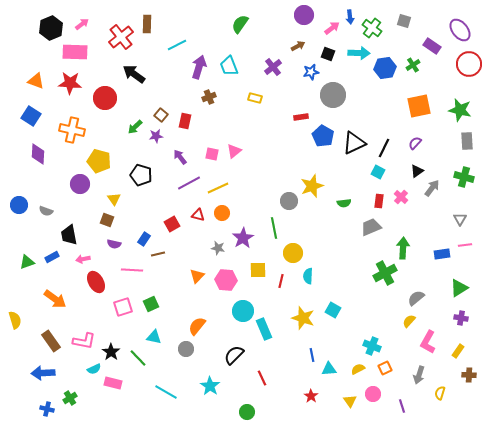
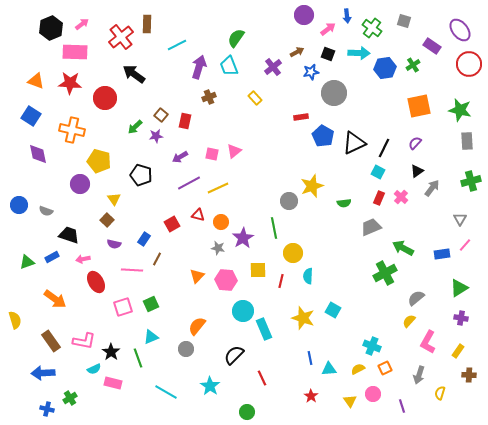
blue arrow at (350, 17): moved 3 px left, 1 px up
green semicircle at (240, 24): moved 4 px left, 14 px down
pink arrow at (332, 28): moved 4 px left, 1 px down
brown arrow at (298, 46): moved 1 px left, 6 px down
gray circle at (333, 95): moved 1 px right, 2 px up
yellow rectangle at (255, 98): rotated 32 degrees clockwise
purple diamond at (38, 154): rotated 15 degrees counterclockwise
purple arrow at (180, 157): rotated 84 degrees counterclockwise
green cross at (464, 177): moved 7 px right, 4 px down; rotated 30 degrees counterclockwise
red rectangle at (379, 201): moved 3 px up; rotated 16 degrees clockwise
orange circle at (222, 213): moved 1 px left, 9 px down
brown square at (107, 220): rotated 24 degrees clockwise
black trapezoid at (69, 235): rotated 120 degrees clockwise
pink line at (465, 245): rotated 40 degrees counterclockwise
green arrow at (403, 248): rotated 65 degrees counterclockwise
brown line at (158, 254): moved 1 px left, 5 px down; rotated 48 degrees counterclockwise
cyan triangle at (154, 337): moved 3 px left; rotated 35 degrees counterclockwise
blue line at (312, 355): moved 2 px left, 3 px down
green line at (138, 358): rotated 24 degrees clockwise
